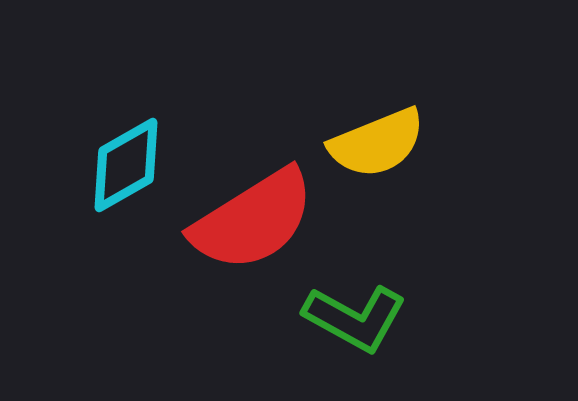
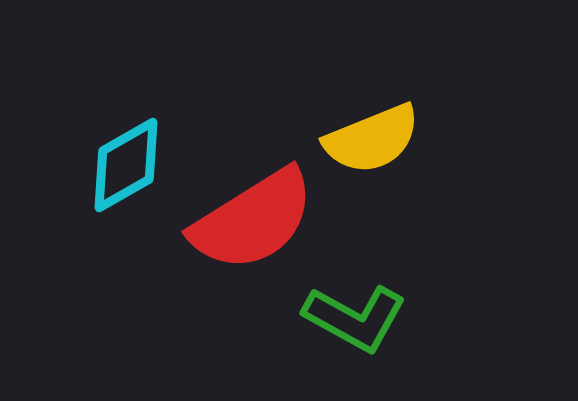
yellow semicircle: moved 5 px left, 4 px up
